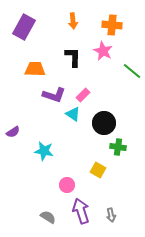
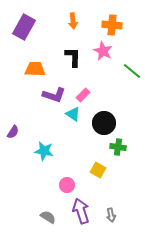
purple semicircle: rotated 24 degrees counterclockwise
